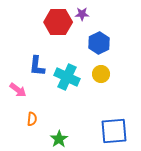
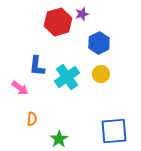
purple star: rotated 16 degrees counterclockwise
red hexagon: rotated 16 degrees counterclockwise
cyan cross: rotated 30 degrees clockwise
pink arrow: moved 2 px right, 2 px up
